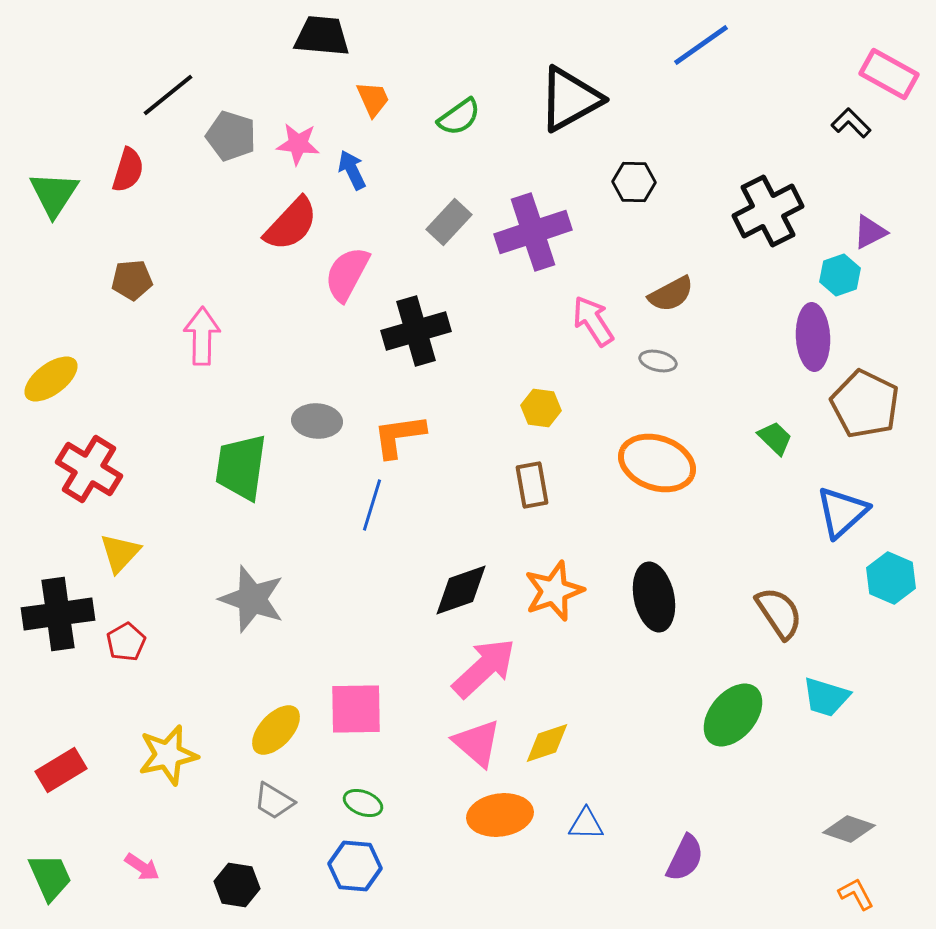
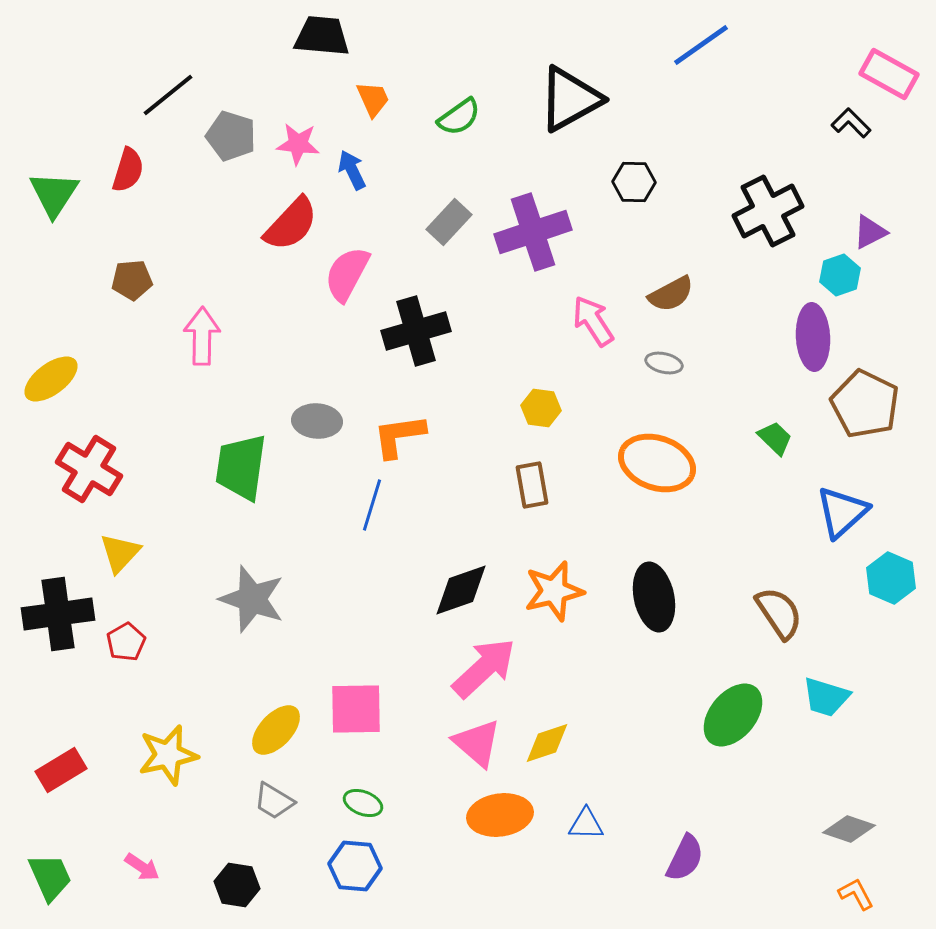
gray ellipse at (658, 361): moved 6 px right, 2 px down
orange star at (554, 591): rotated 6 degrees clockwise
